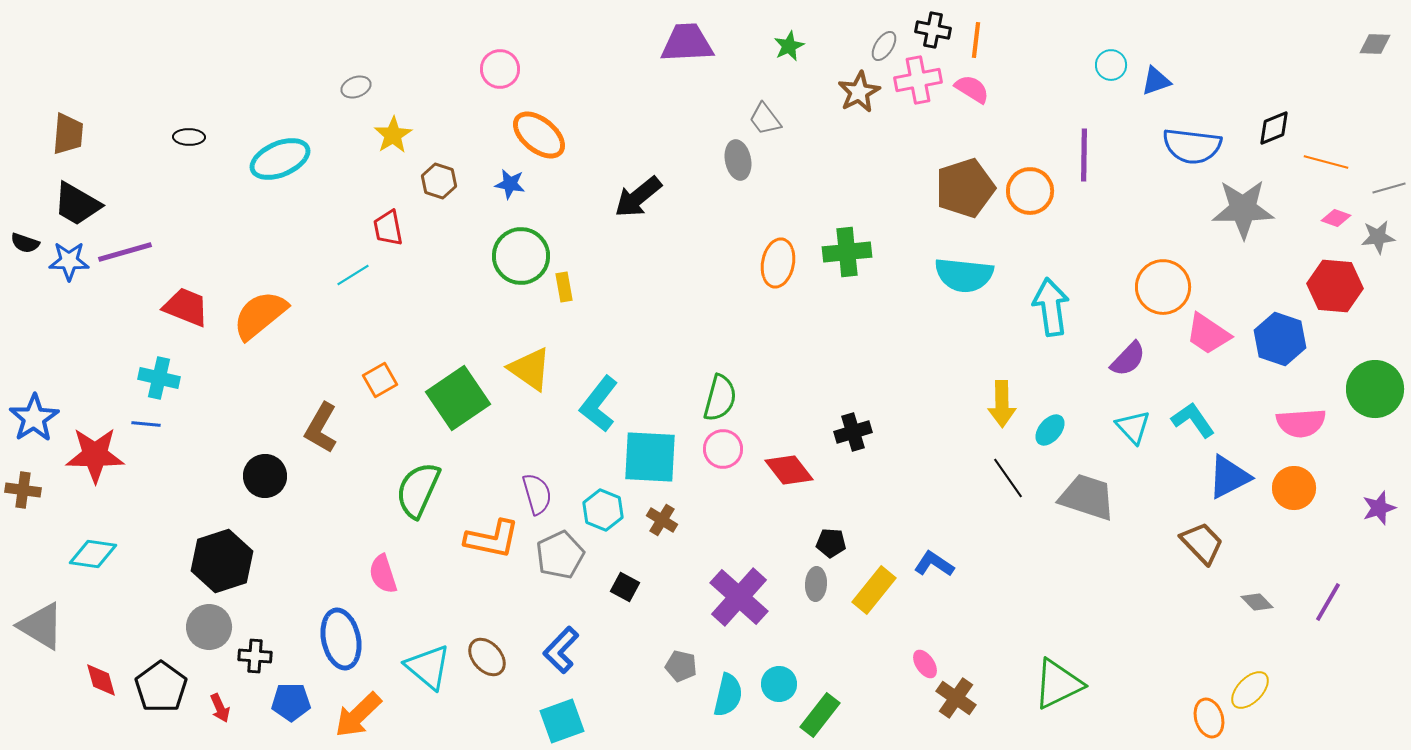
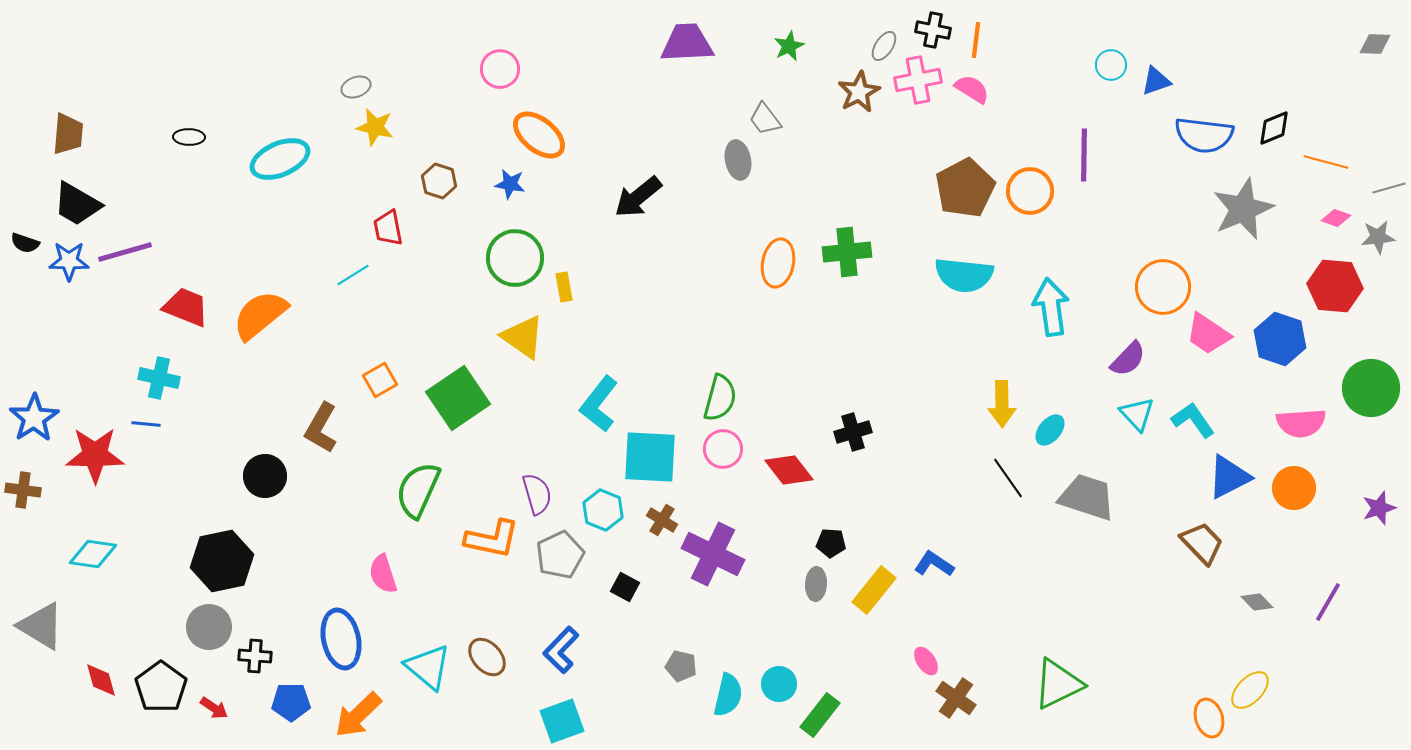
yellow star at (393, 135): moved 18 px left, 8 px up; rotated 27 degrees counterclockwise
blue semicircle at (1192, 146): moved 12 px right, 11 px up
brown pentagon at (965, 188): rotated 10 degrees counterclockwise
gray star at (1243, 209): rotated 22 degrees counterclockwise
green circle at (521, 256): moved 6 px left, 2 px down
yellow triangle at (530, 369): moved 7 px left, 32 px up
green circle at (1375, 389): moved 4 px left, 1 px up
cyan triangle at (1133, 427): moved 4 px right, 13 px up
black hexagon at (222, 561): rotated 6 degrees clockwise
purple cross at (739, 597): moved 26 px left, 43 px up; rotated 16 degrees counterclockwise
pink ellipse at (925, 664): moved 1 px right, 3 px up
red arrow at (220, 708): moved 6 px left; rotated 32 degrees counterclockwise
